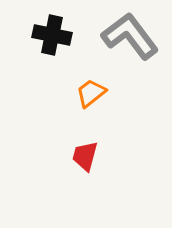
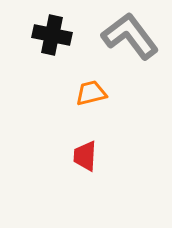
orange trapezoid: rotated 24 degrees clockwise
red trapezoid: rotated 12 degrees counterclockwise
